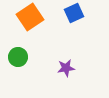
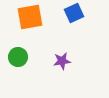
orange square: rotated 24 degrees clockwise
purple star: moved 4 px left, 7 px up
